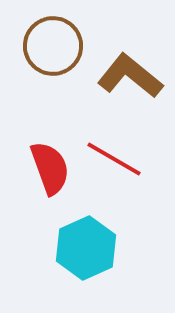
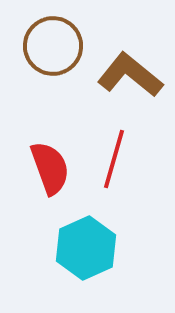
brown L-shape: moved 1 px up
red line: rotated 76 degrees clockwise
